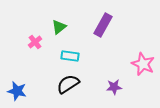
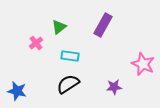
pink cross: moved 1 px right, 1 px down
